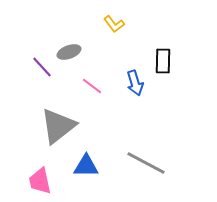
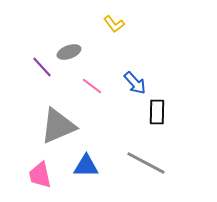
black rectangle: moved 6 px left, 51 px down
blue arrow: rotated 25 degrees counterclockwise
gray triangle: rotated 15 degrees clockwise
pink trapezoid: moved 6 px up
